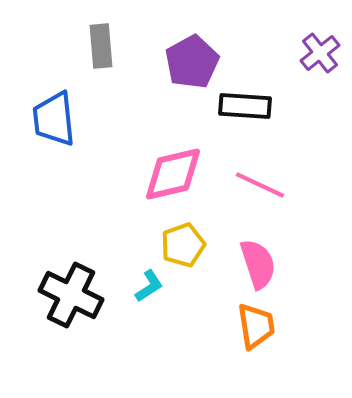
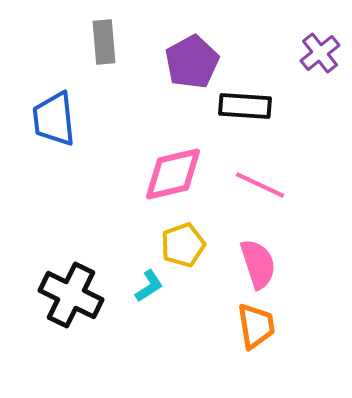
gray rectangle: moved 3 px right, 4 px up
